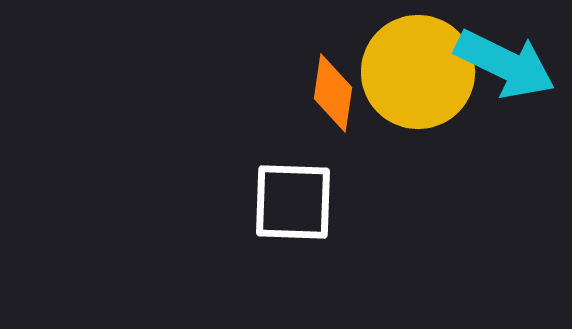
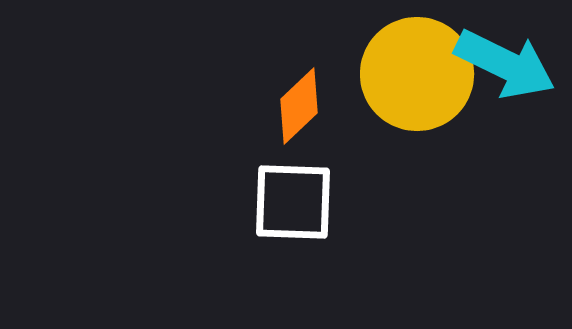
yellow circle: moved 1 px left, 2 px down
orange diamond: moved 34 px left, 13 px down; rotated 38 degrees clockwise
